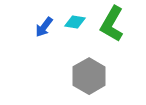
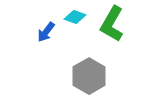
cyan diamond: moved 5 px up; rotated 10 degrees clockwise
blue arrow: moved 2 px right, 5 px down
